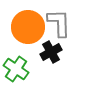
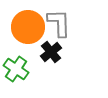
black cross: rotated 10 degrees counterclockwise
